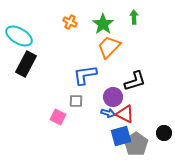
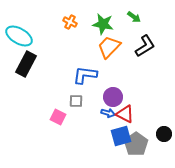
green arrow: rotated 128 degrees clockwise
green star: rotated 25 degrees counterclockwise
blue L-shape: rotated 15 degrees clockwise
black L-shape: moved 10 px right, 35 px up; rotated 15 degrees counterclockwise
black circle: moved 1 px down
